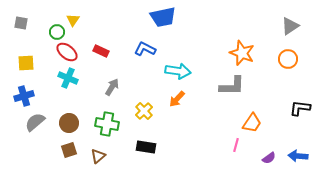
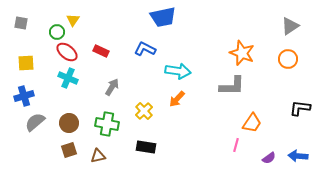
brown triangle: rotated 28 degrees clockwise
